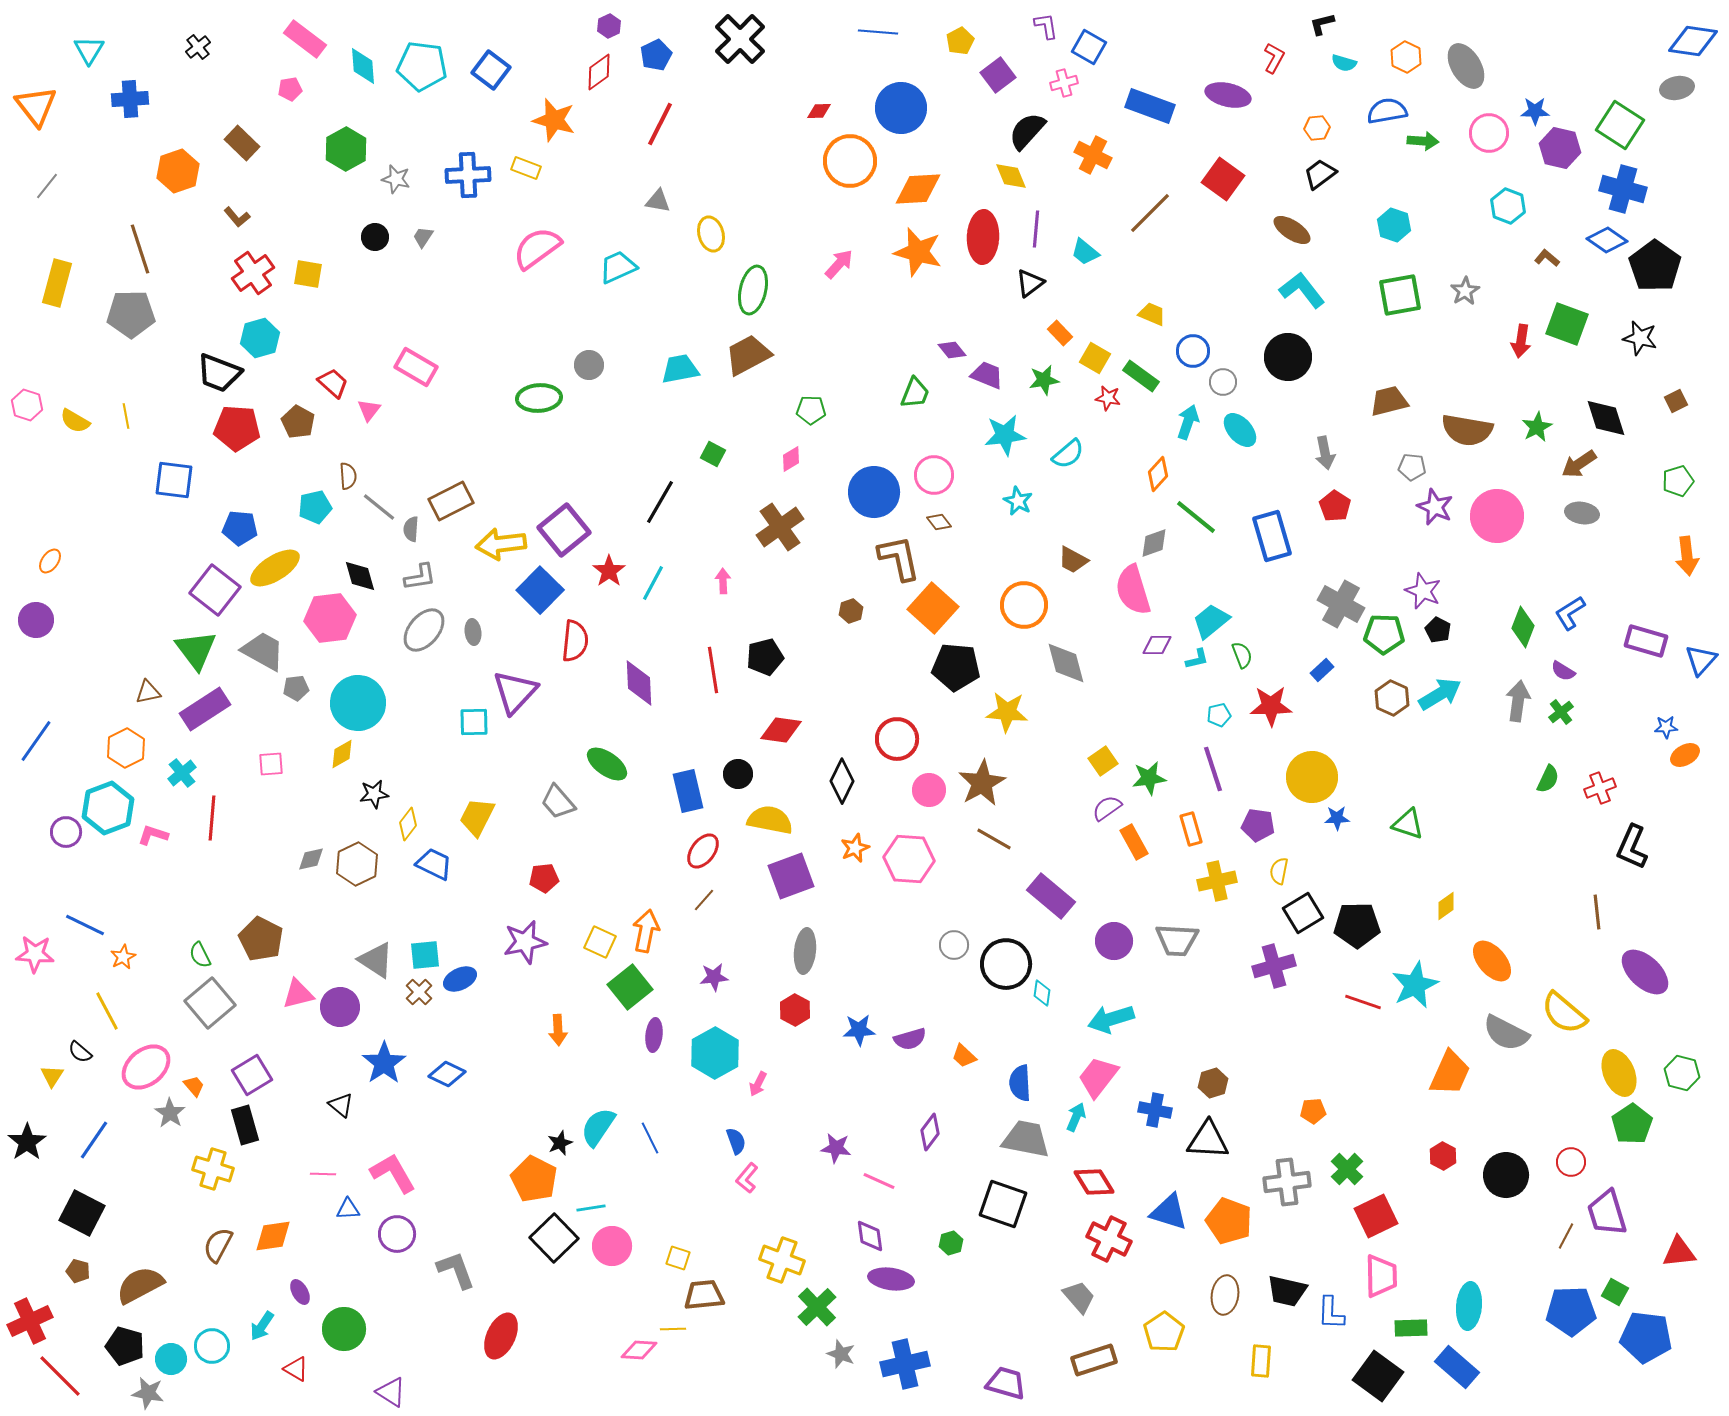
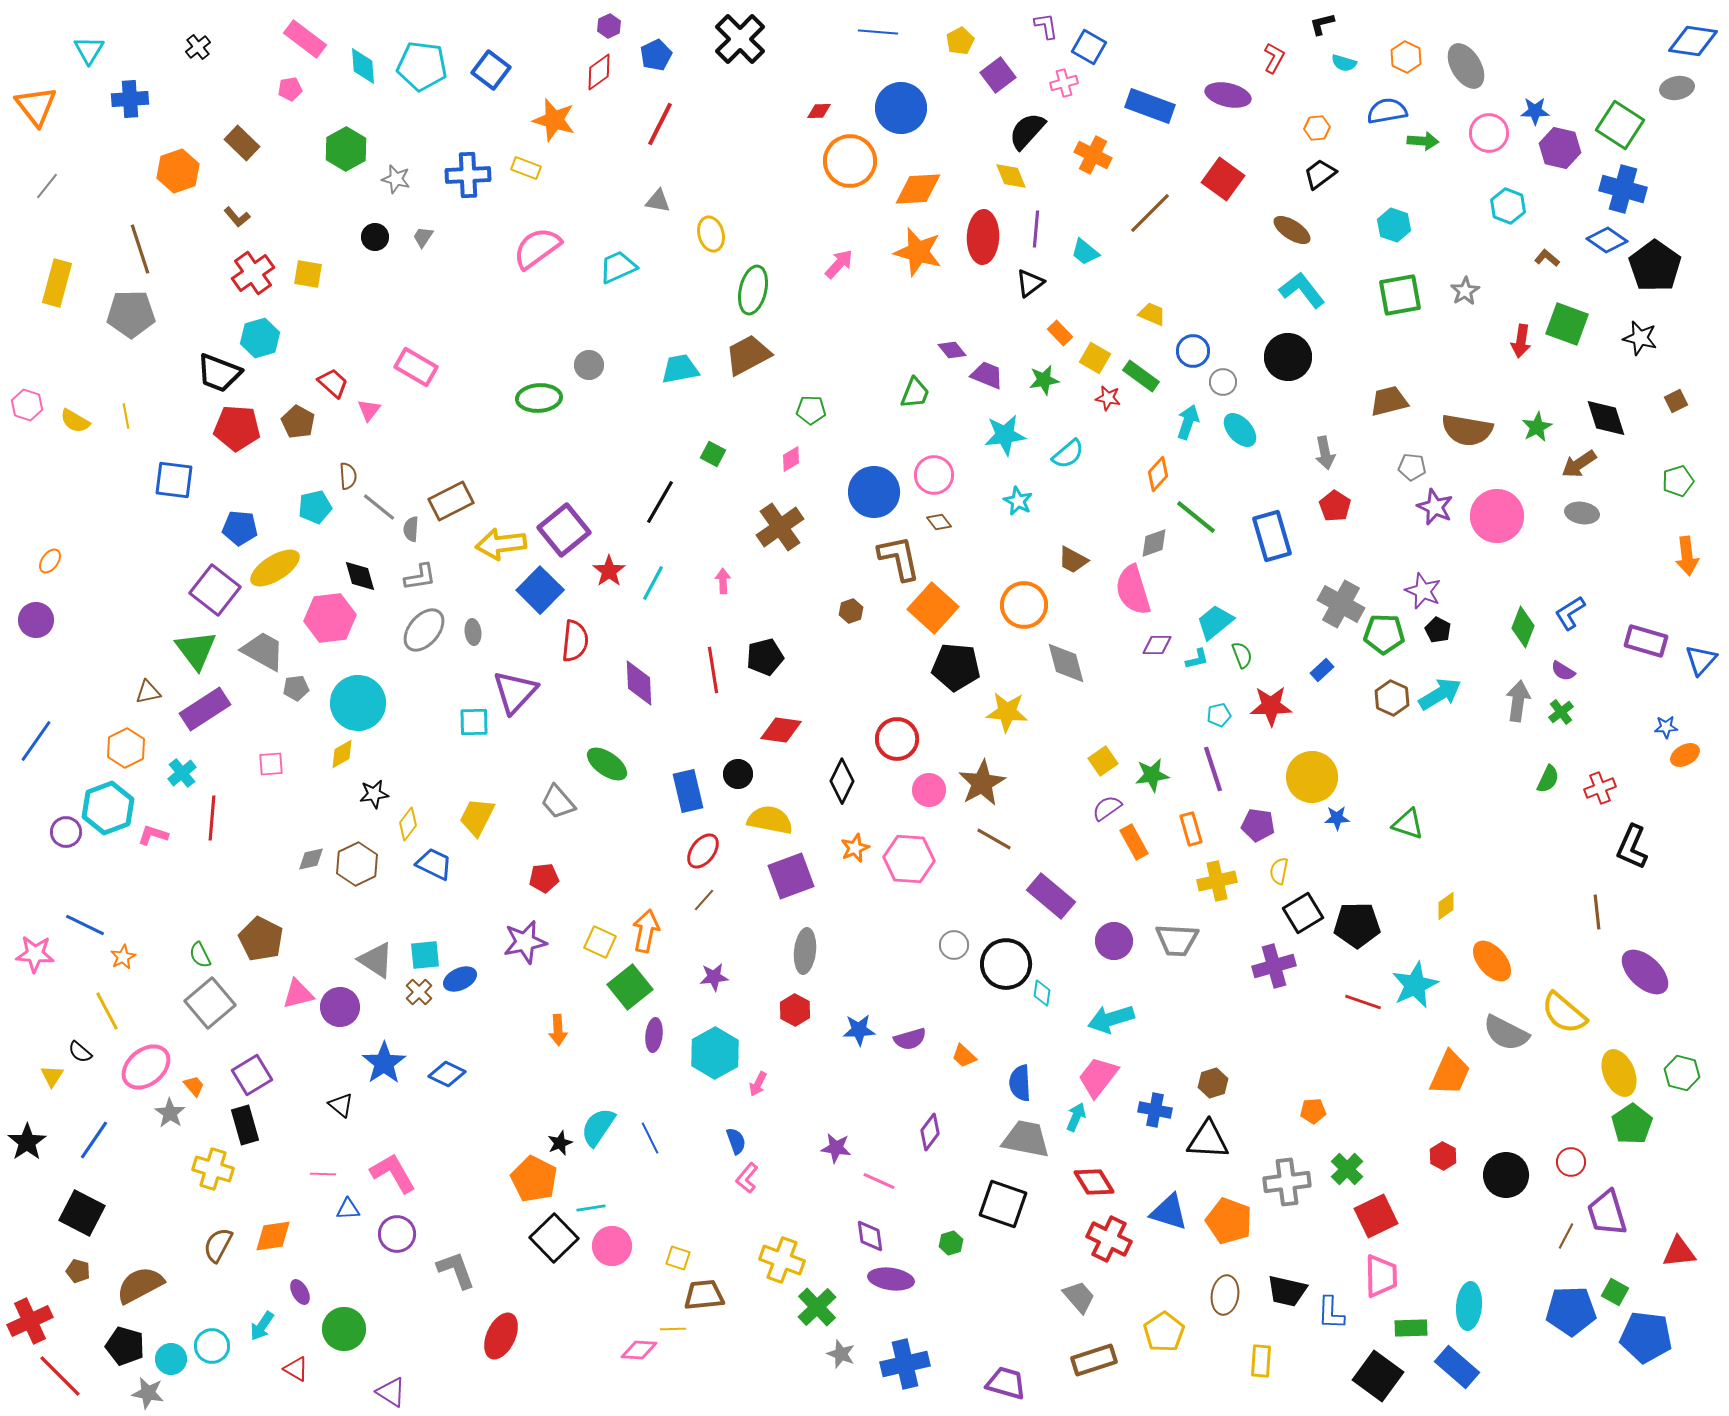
cyan trapezoid at (1211, 621): moved 4 px right, 1 px down
green star at (1149, 778): moved 3 px right, 3 px up
